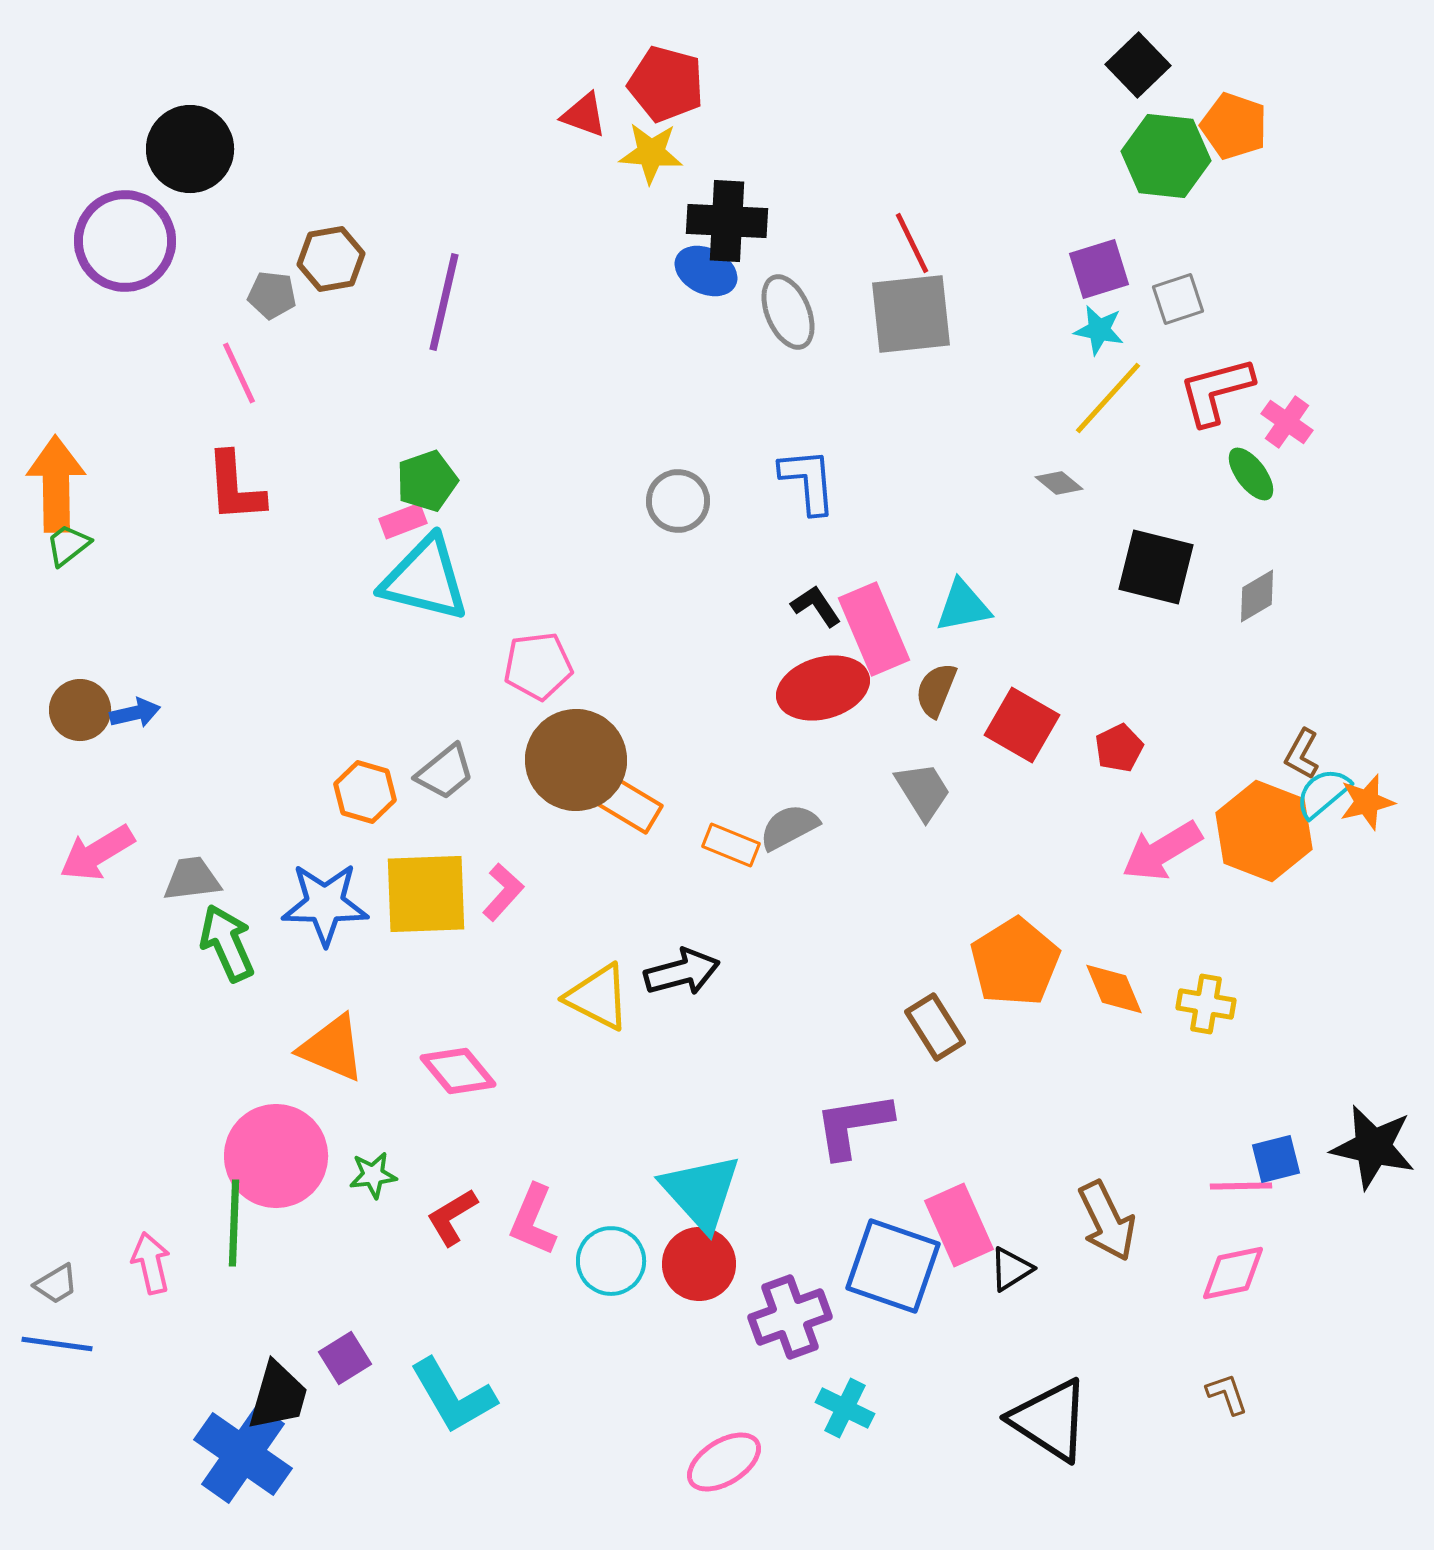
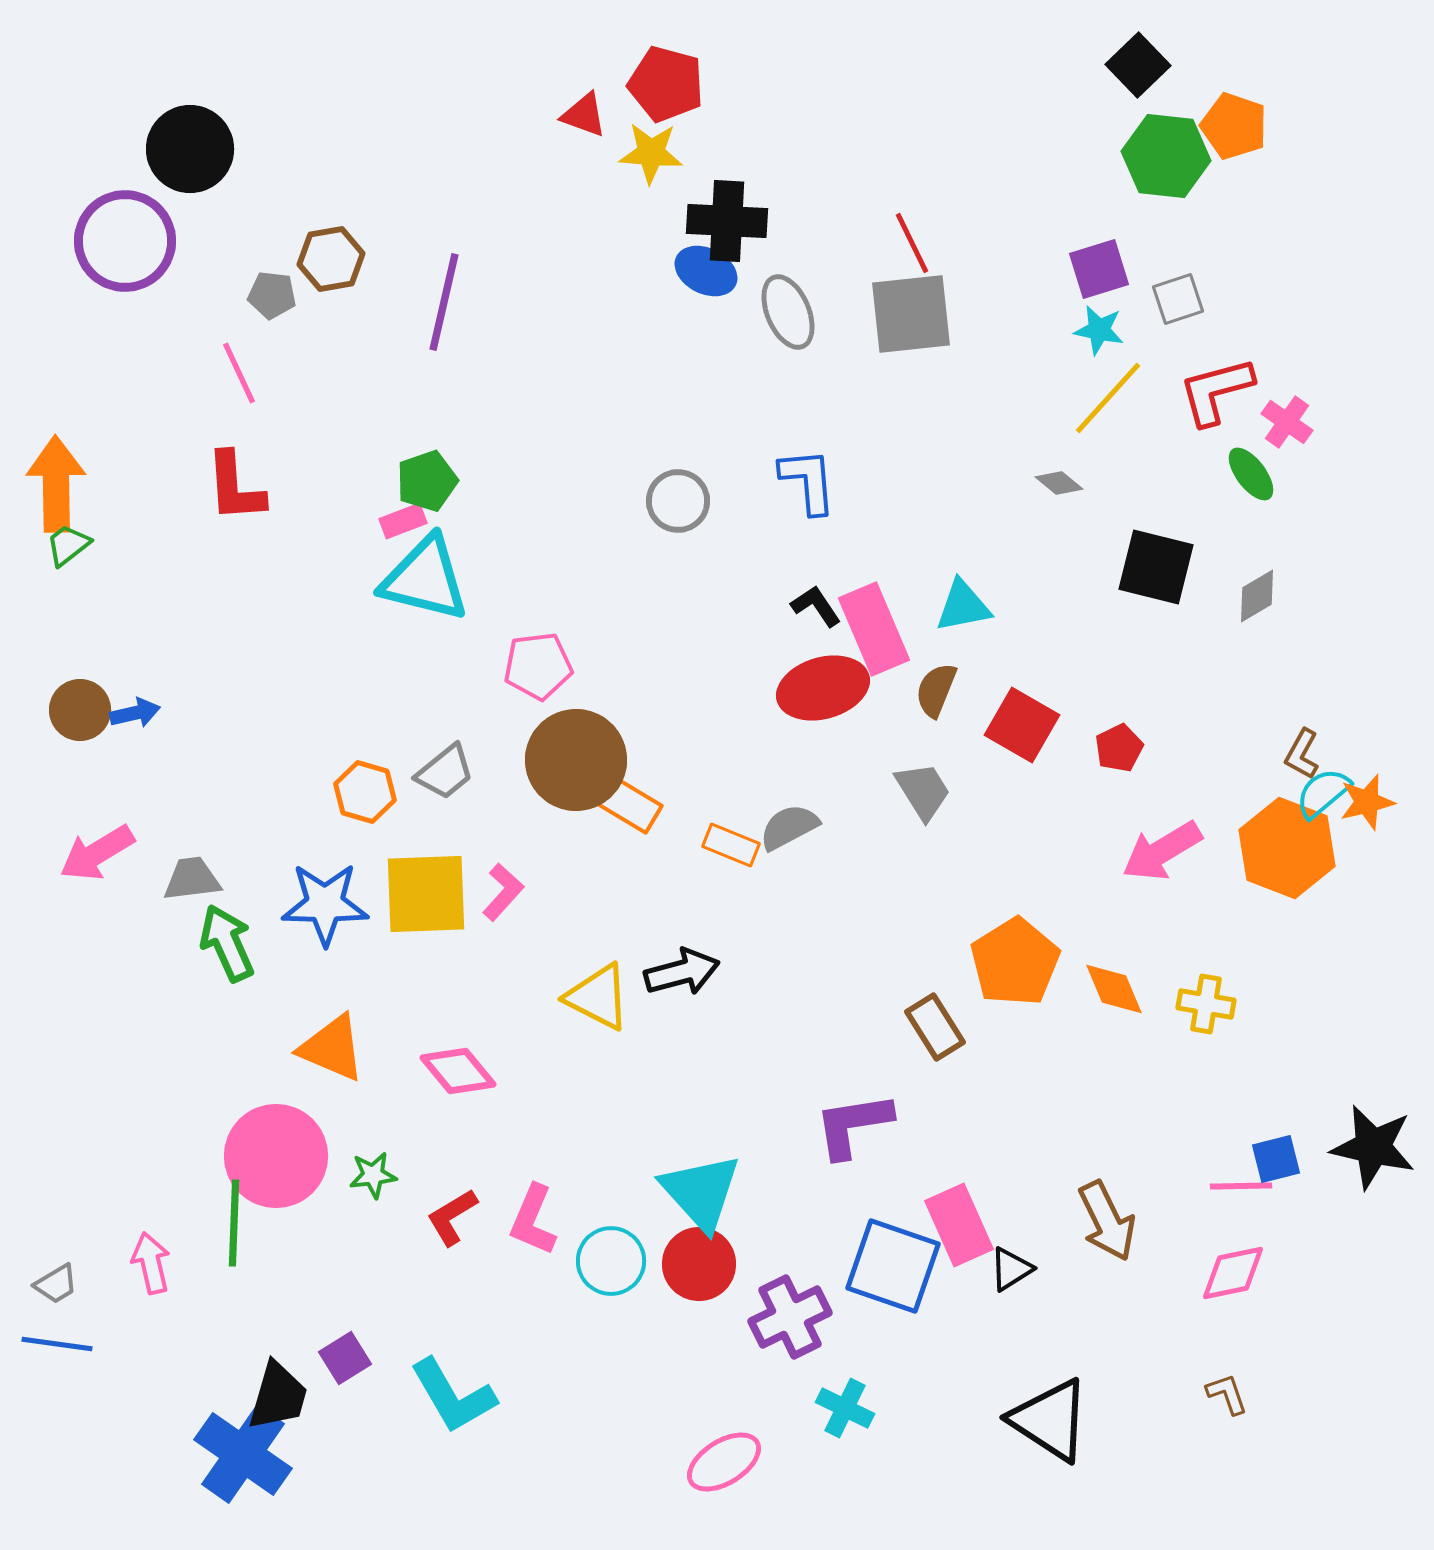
orange hexagon at (1264, 831): moved 23 px right, 17 px down
purple cross at (790, 1317): rotated 6 degrees counterclockwise
